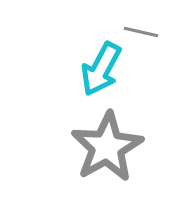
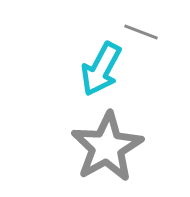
gray line: rotated 8 degrees clockwise
